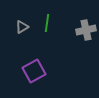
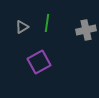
purple square: moved 5 px right, 9 px up
